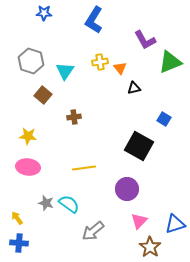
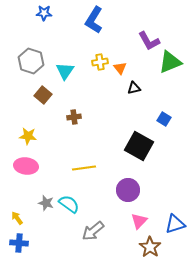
purple L-shape: moved 4 px right, 1 px down
pink ellipse: moved 2 px left, 1 px up
purple circle: moved 1 px right, 1 px down
